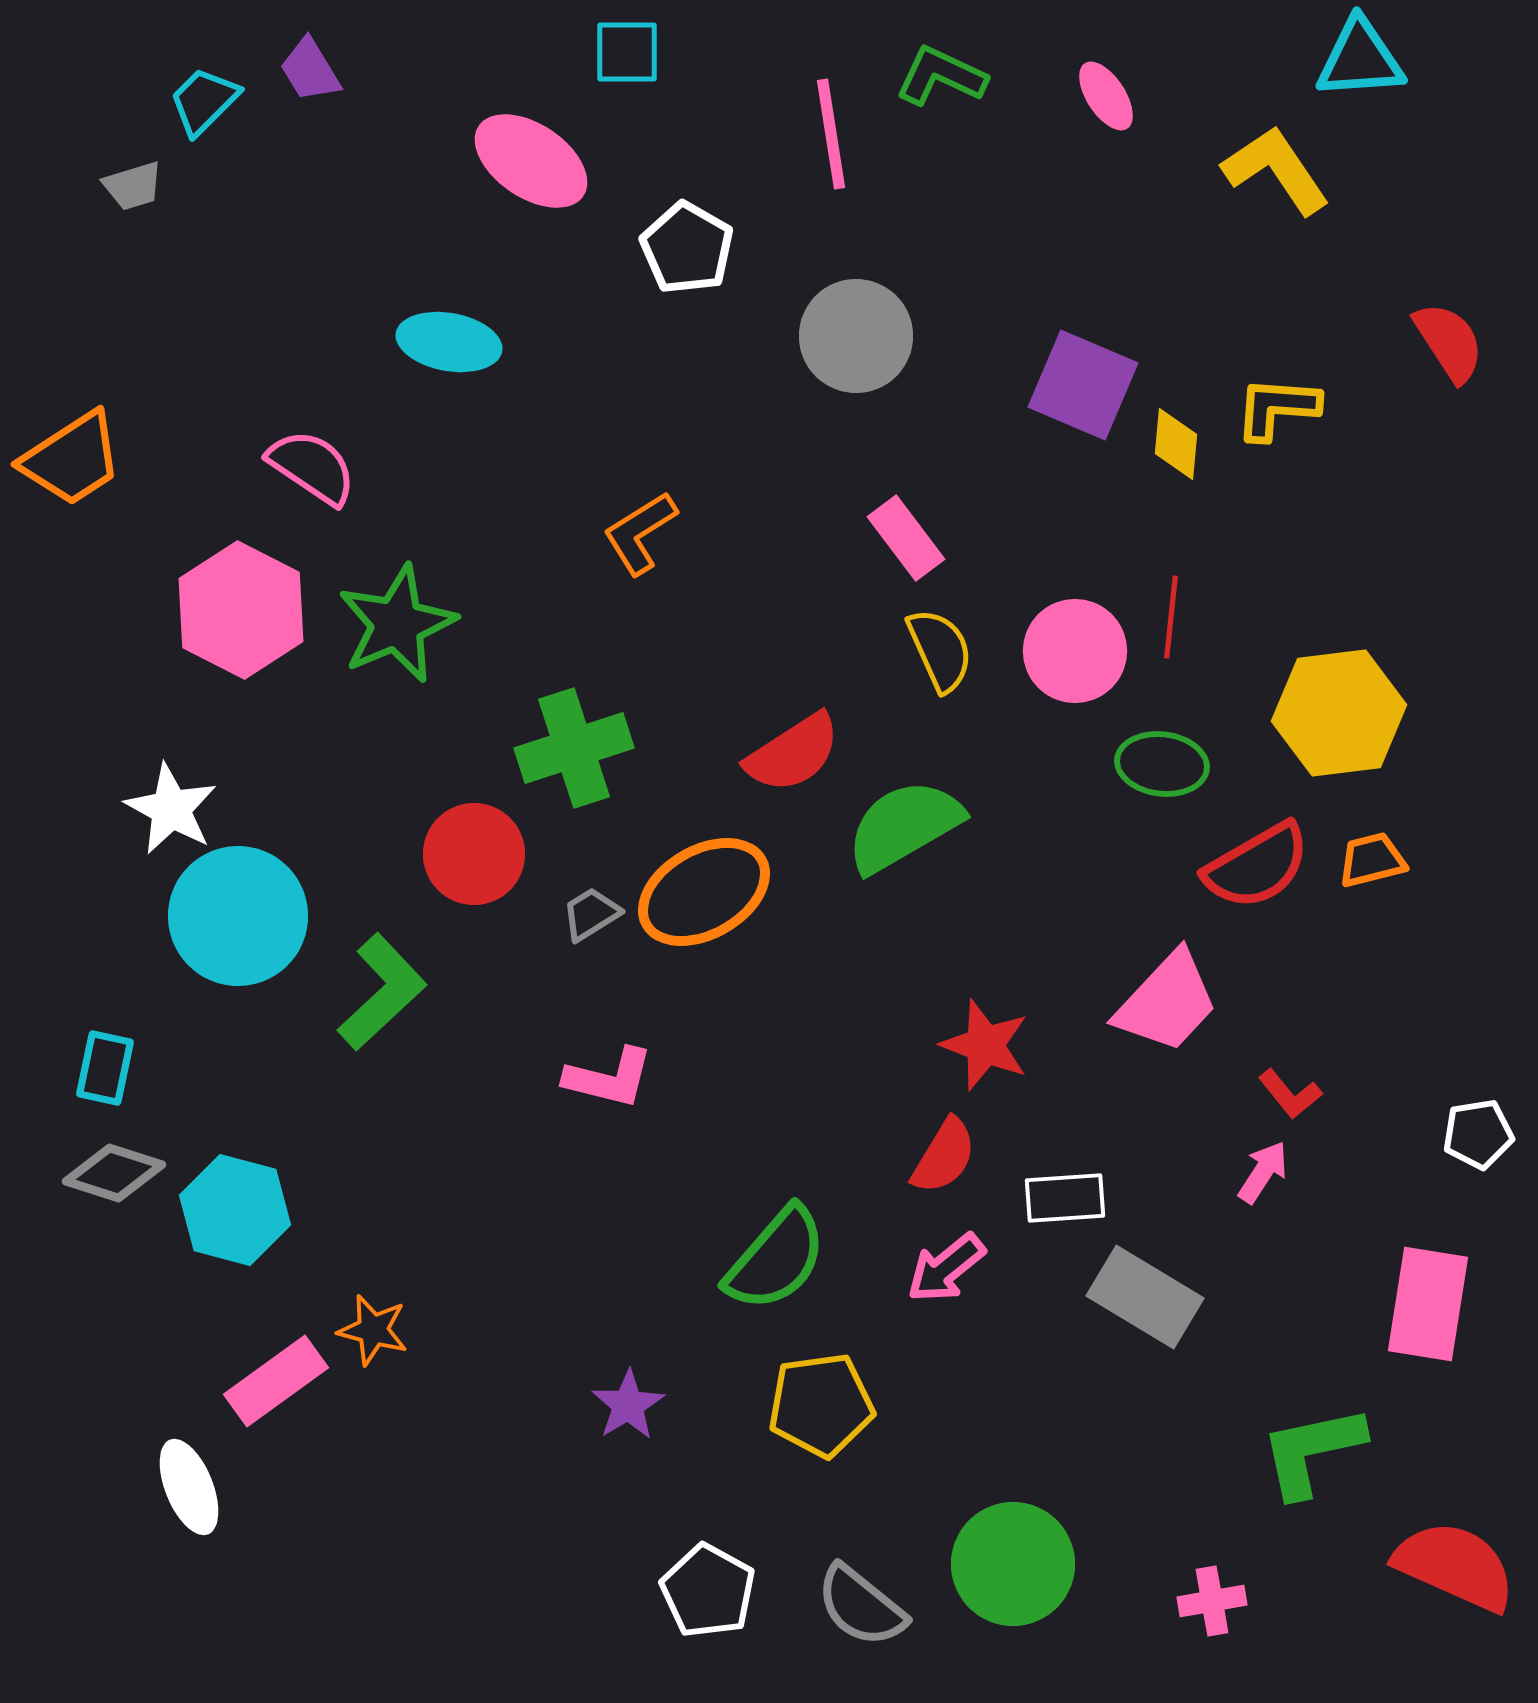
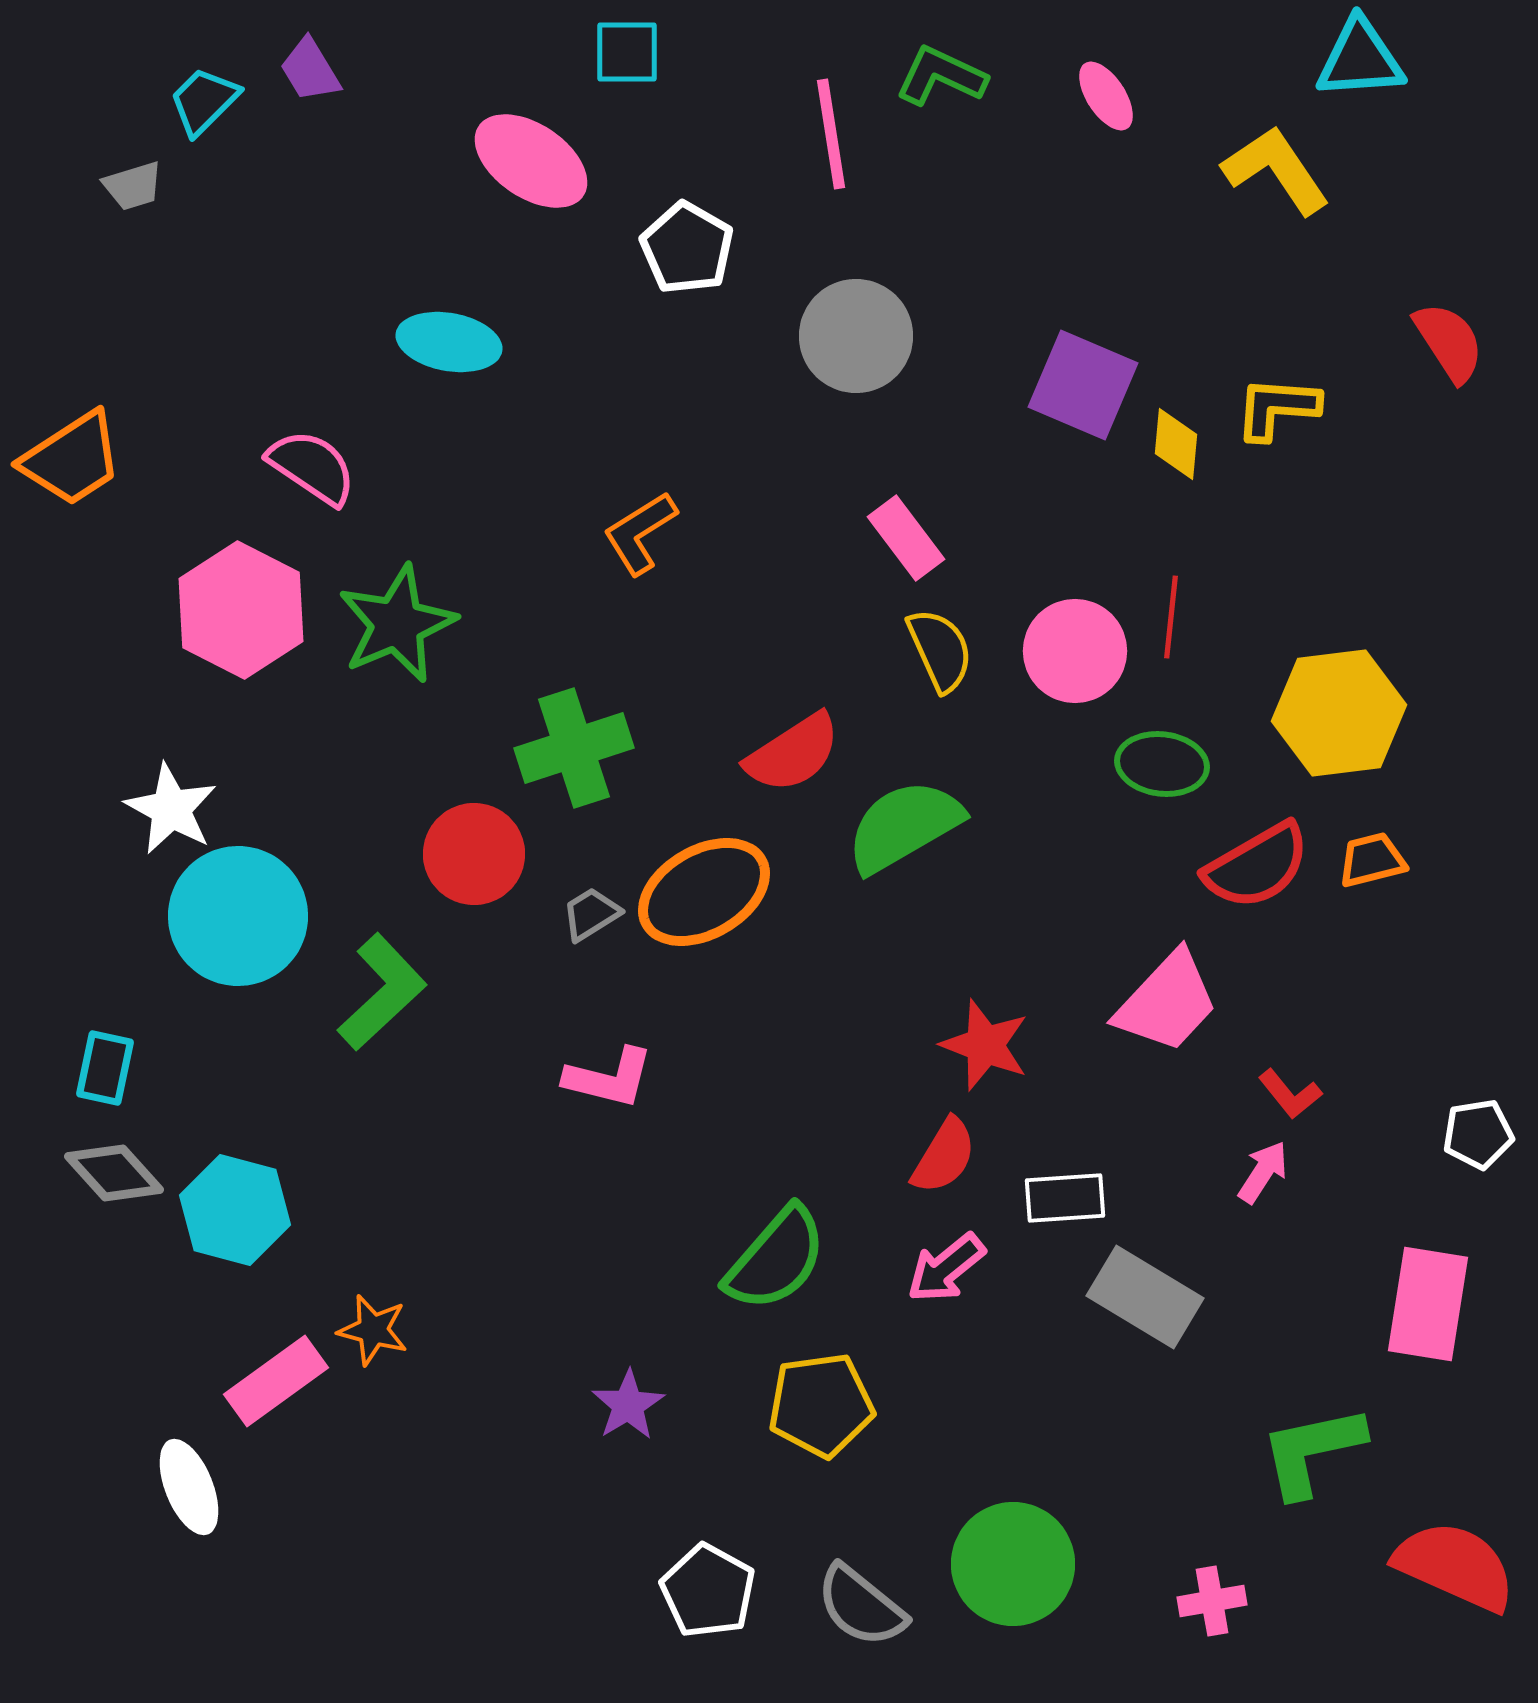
gray diamond at (114, 1173): rotated 30 degrees clockwise
